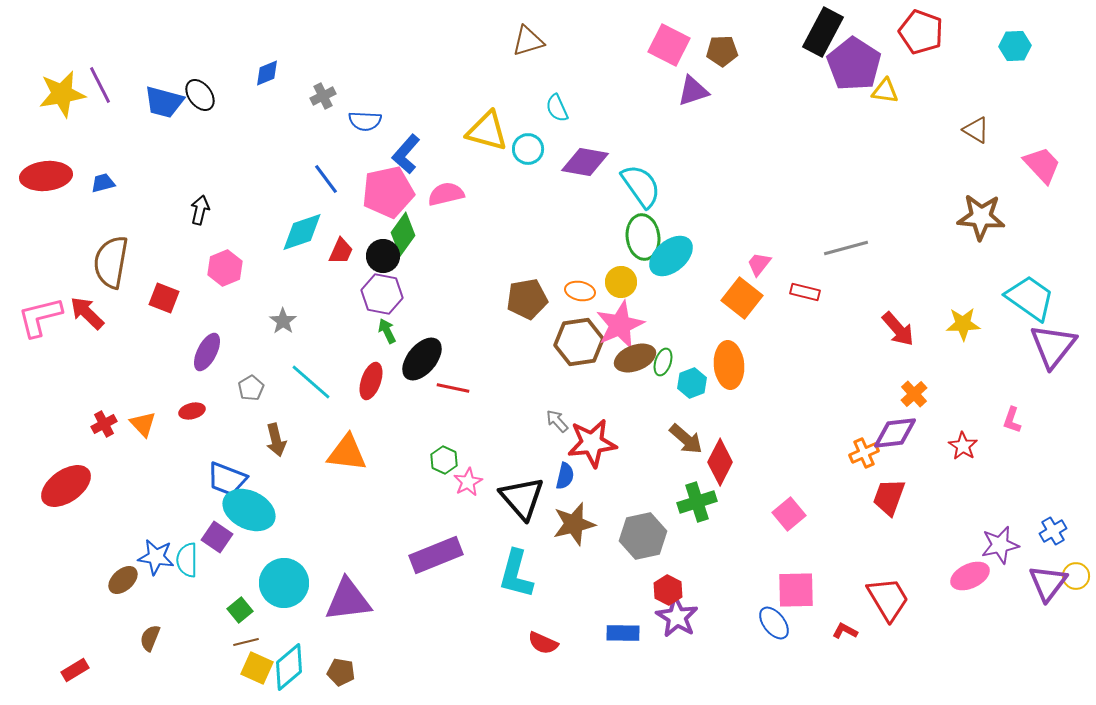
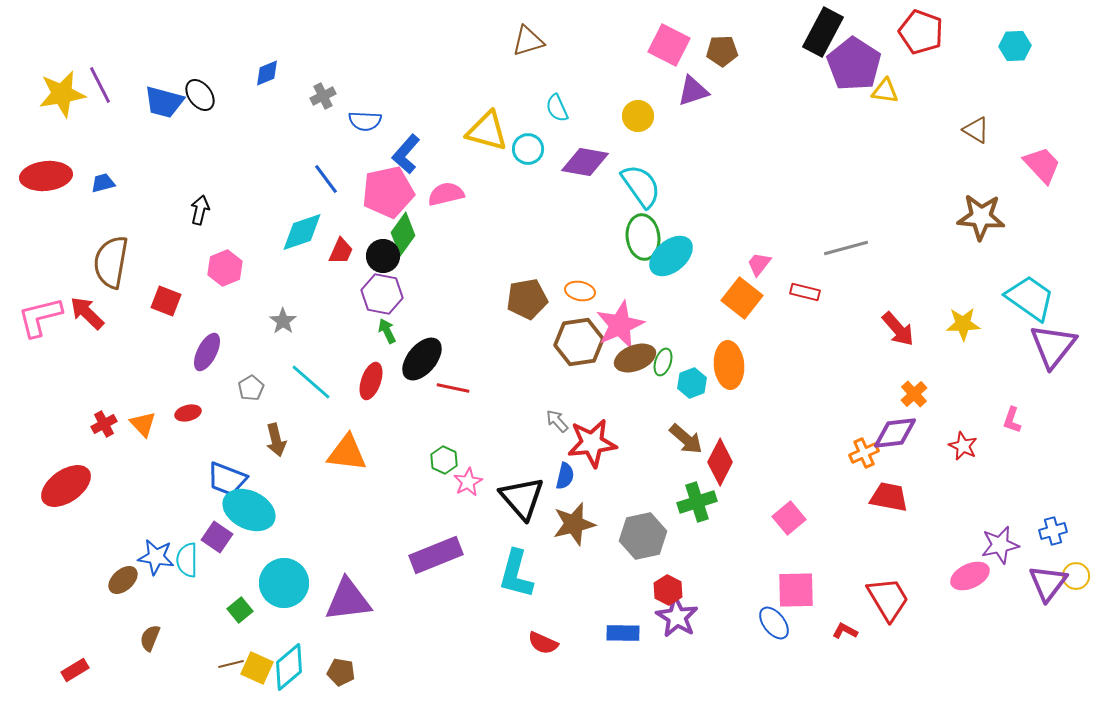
yellow circle at (621, 282): moved 17 px right, 166 px up
red square at (164, 298): moved 2 px right, 3 px down
red ellipse at (192, 411): moved 4 px left, 2 px down
red star at (963, 446): rotated 8 degrees counterclockwise
red trapezoid at (889, 497): rotated 81 degrees clockwise
pink square at (789, 514): moved 4 px down
blue cross at (1053, 531): rotated 16 degrees clockwise
brown line at (246, 642): moved 15 px left, 22 px down
